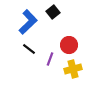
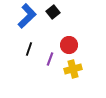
blue L-shape: moved 1 px left, 6 px up
black line: rotated 72 degrees clockwise
